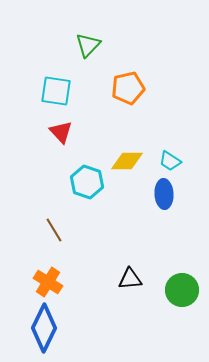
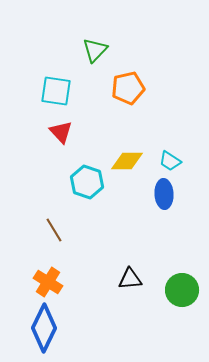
green triangle: moved 7 px right, 5 px down
